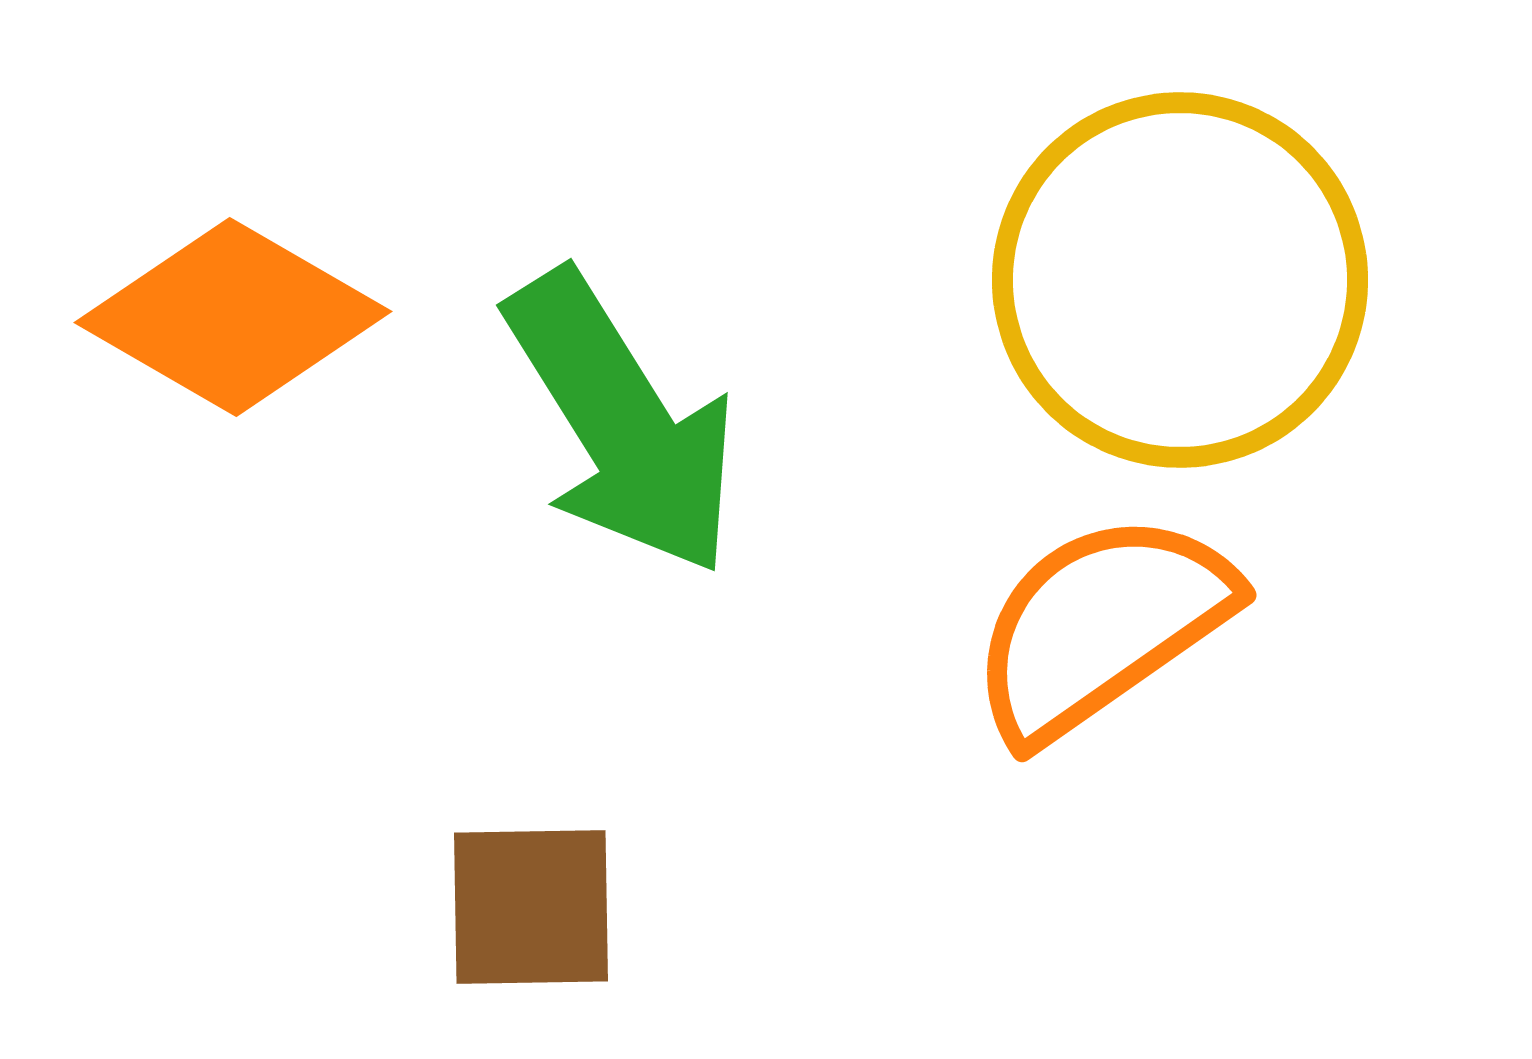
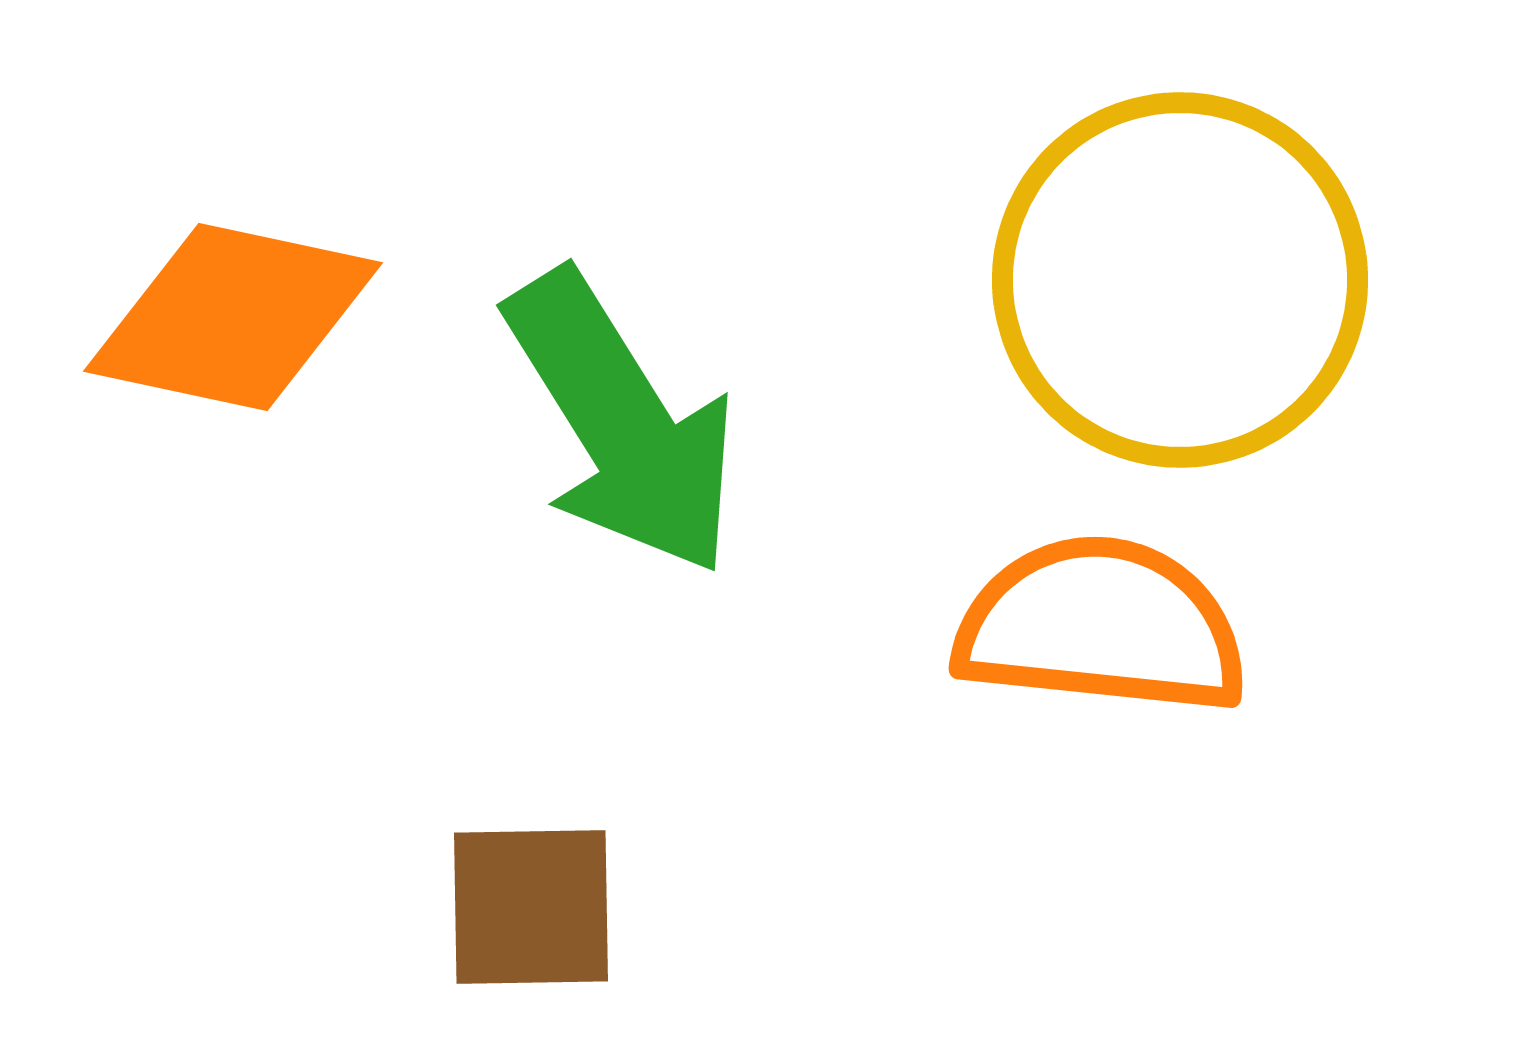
orange diamond: rotated 18 degrees counterclockwise
orange semicircle: rotated 41 degrees clockwise
